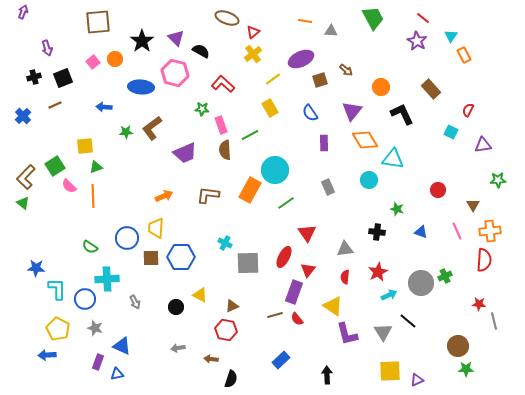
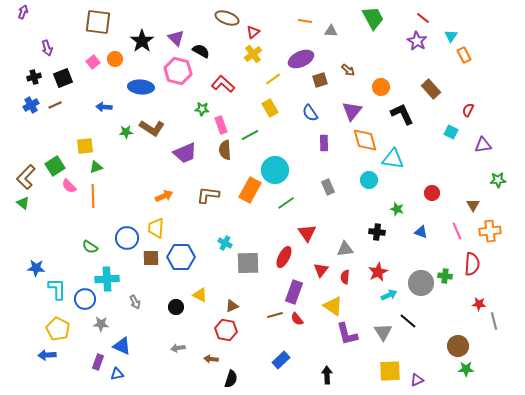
brown square at (98, 22): rotated 12 degrees clockwise
brown arrow at (346, 70): moved 2 px right
pink hexagon at (175, 73): moved 3 px right, 2 px up
blue cross at (23, 116): moved 8 px right, 11 px up; rotated 14 degrees clockwise
brown L-shape at (152, 128): rotated 110 degrees counterclockwise
orange diamond at (365, 140): rotated 16 degrees clockwise
red circle at (438, 190): moved 6 px left, 3 px down
red semicircle at (484, 260): moved 12 px left, 4 px down
red triangle at (308, 270): moved 13 px right
green cross at (445, 276): rotated 32 degrees clockwise
gray star at (95, 328): moved 6 px right, 4 px up; rotated 14 degrees counterclockwise
